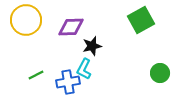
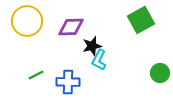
yellow circle: moved 1 px right, 1 px down
cyan L-shape: moved 15 px right, 9 px up
blue cross: rotated 10 degrees clockwise
